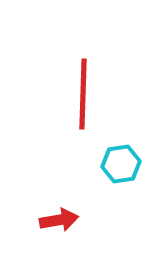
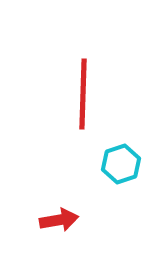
cyan hexagon: rotated 9 degrees counterclockwise
